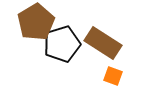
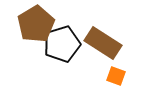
brown pentagon: moved 2 px down
orange square: moved 3 px right
